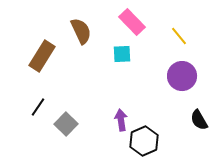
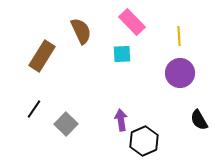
yellow line: rotated 36 degrees clockwise
purple circle: moved 2 px left, 3 px up
black line: moved 4 px left, 2 px down
